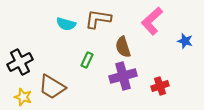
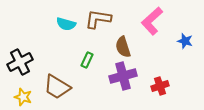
brown trapezoid: moved 5 px right
